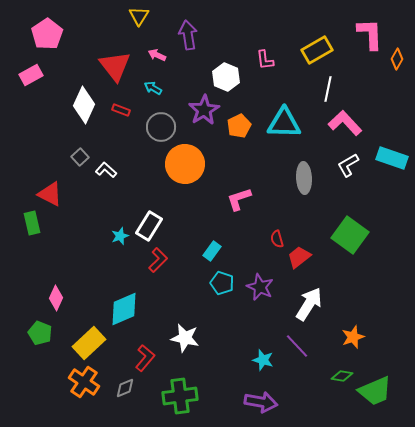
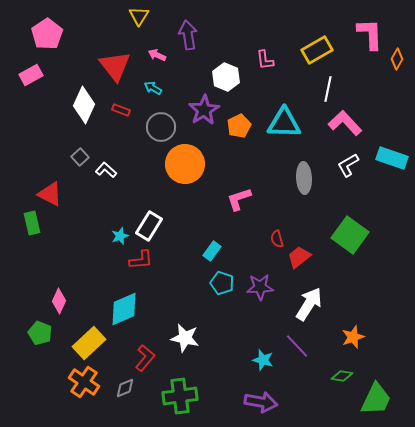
red L-shape at (158, 260): moved 17 px left; rotated 40 degrees clockwise
purple star at (260, 287): rotated 28 degrees counterclockwise
pink diamond at (56, 298): moved 3 px right, 3 px down
green trapezoid at (375, 391): moved 1 px right, 8 px down; rotated 42 degrees counterclockwise
